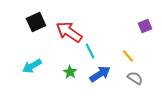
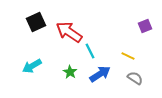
yellow line: rotated 24 degrees counterclockwise
